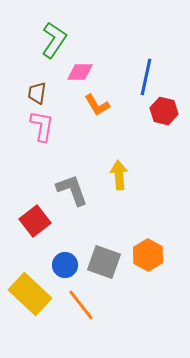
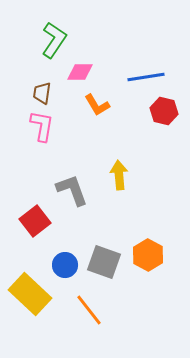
blue line: rotated 69 degrees clockwise
brown trapezoid: moved 5 px right
orange line: moved 8 px right, 5 px down
